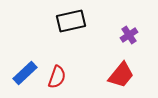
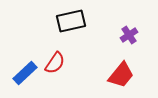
red semicircle: moved 2 px left, 14 px up; rotated 15 degrees clockwise
